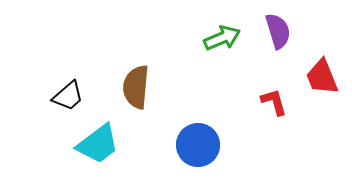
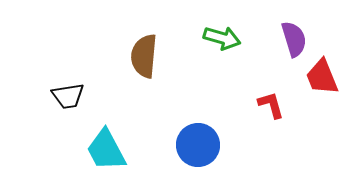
purple semicircle: moved 16 px right, 8 px down
green arrow: rotated 39 degrees clockwise
brown semicircle: moved 8 px right, 31 px up
black trapezoid: rotated 32 degrees clockwise
red L-shape: moved 3 px left, 3 px down
cyan trapezoid: moved 8 px right, 6 px down; rotated 99 degrees clockwise
